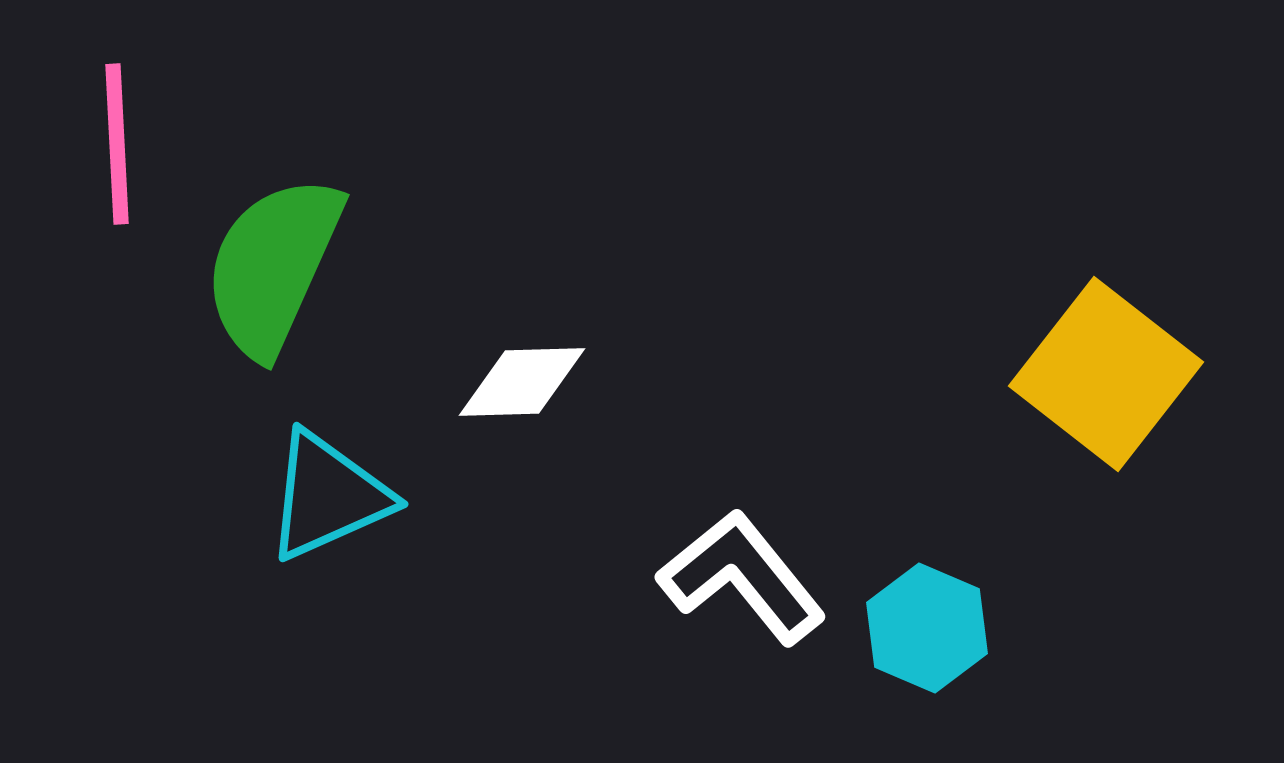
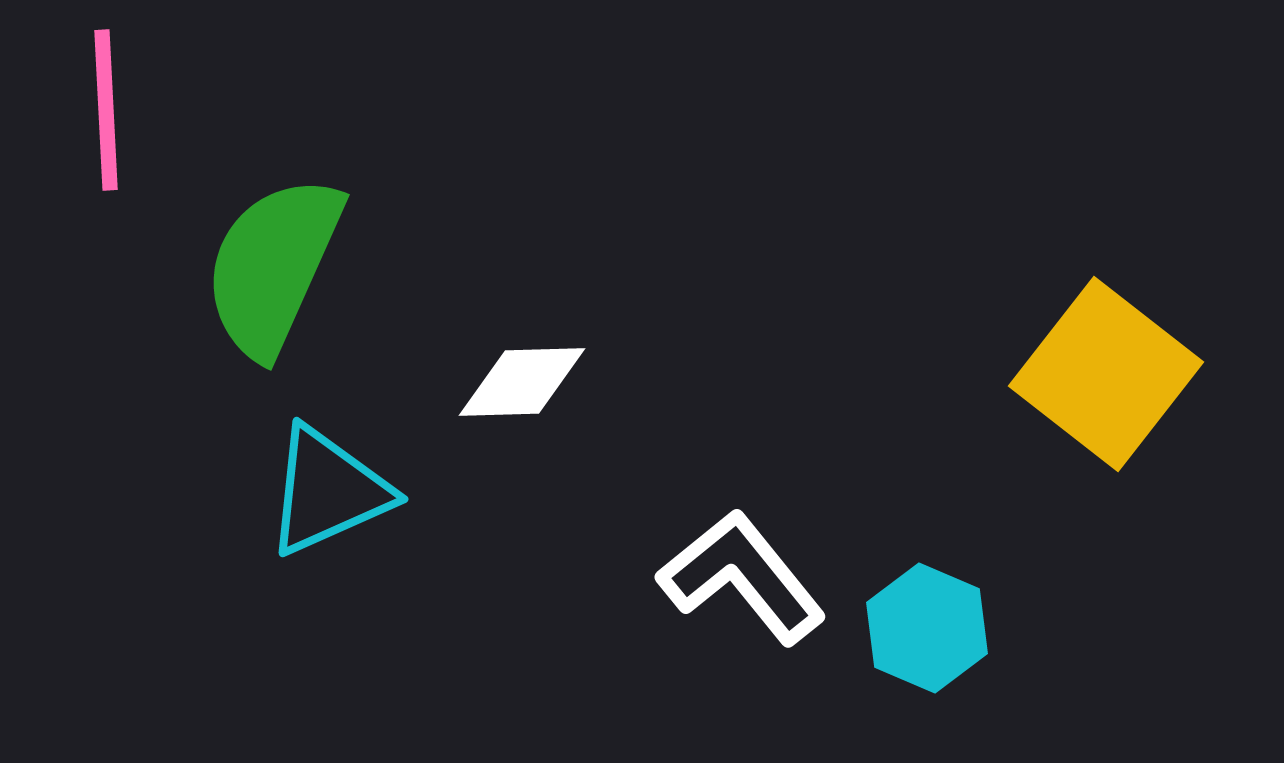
pink line: moved 11 px left, 34 px up
cyan triangle: moved 5 px up
